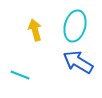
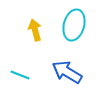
cyan ellipse: moved 1 px left, 1 px up
blue arrow: moved 11 px left, 10 px down
